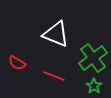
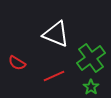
green cross: moved 2 px left
red line: rotated 45 degrees counterclockwise
green star: moved 3 px left, 1 px down
